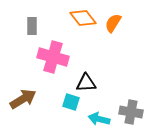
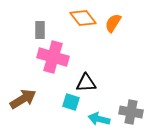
gray rectangle: moved 8 px right, 4 px down
